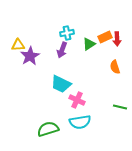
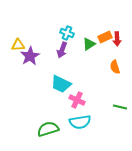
cyan cross: rotated 32 degrees clockwise
